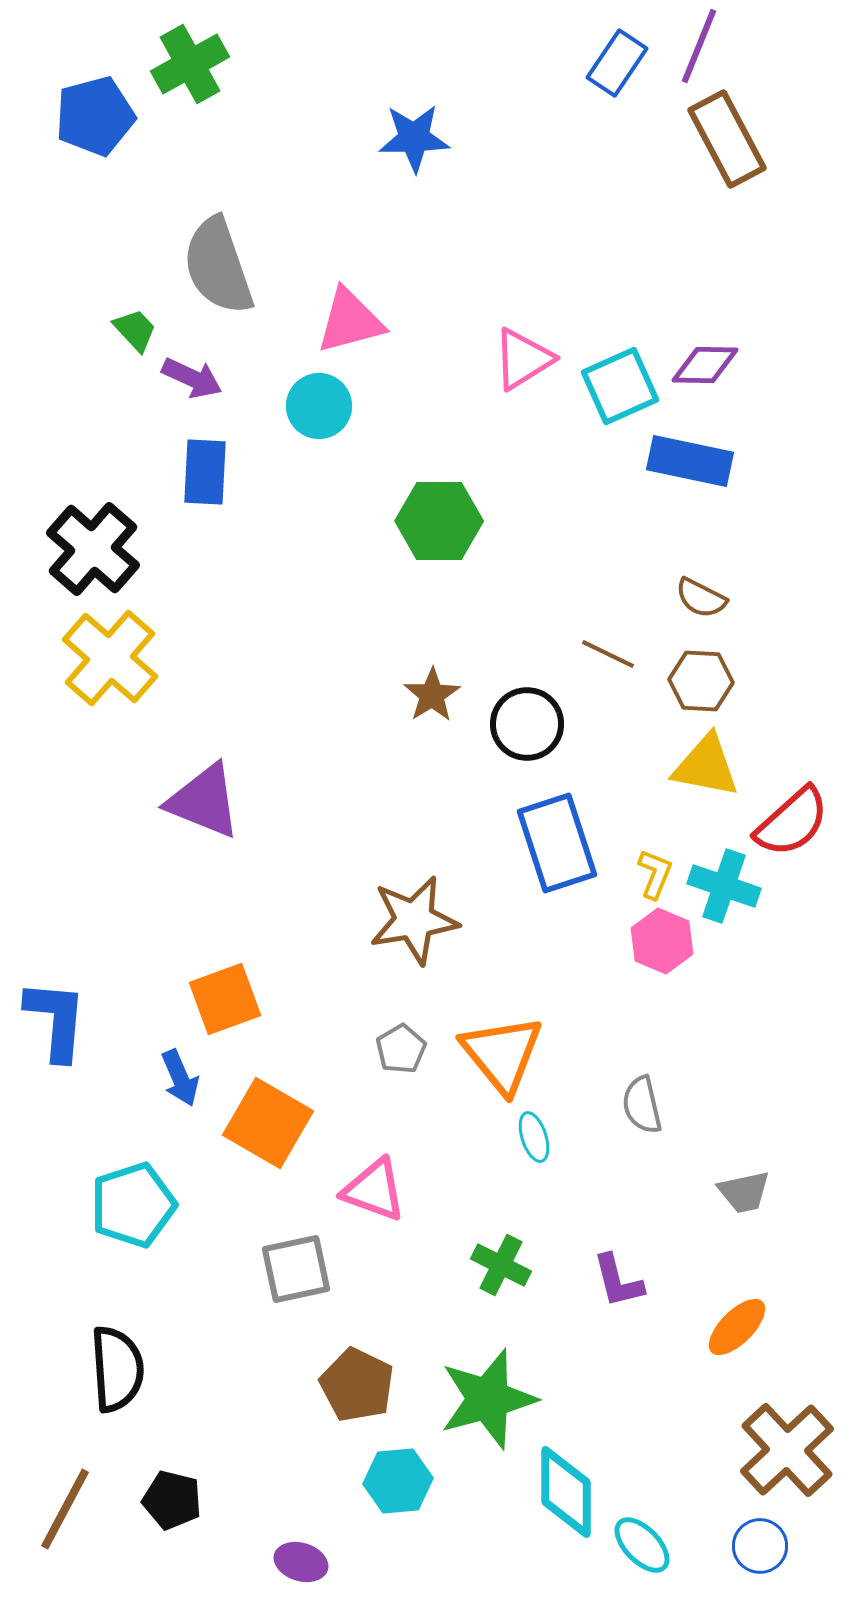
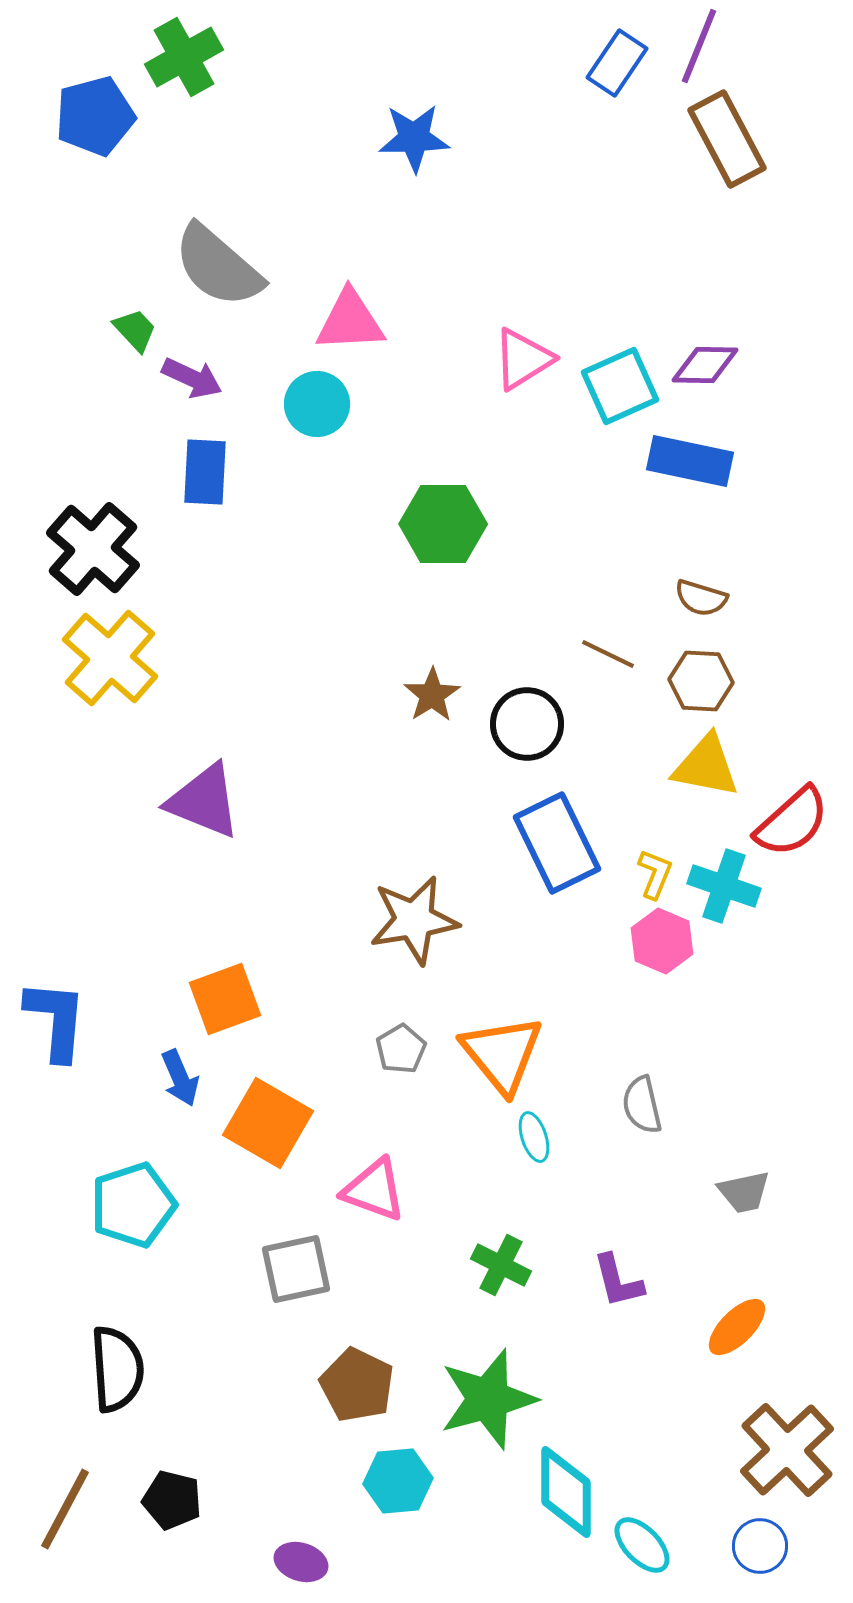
green cross at (190, 64): moved 6 px left, 7 px up
gray semicircle at (218, 266): rotated 30 degrees counterclockwise
pink triangle at (350, 321): rotated 12 degrees clockwise
cyan circle at (319, 406): moved 2 px left, 2 px up
green hexagon at (439, 521): moved 4 px right, 3 px down
brown semicircle at (701, 598): rotated 10 degrees counterclockwise
blue rectangle at (557, 843): rotated 8 degrees counterclockwise
